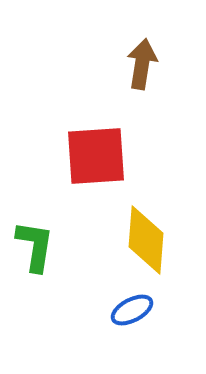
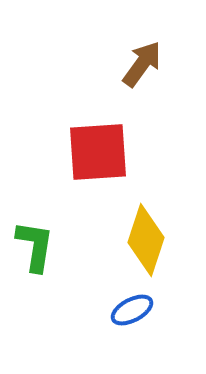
brown arrow: rotated 27 degrees clockwise
red square: moved 2 px right, 4 px up
yellow diamond: rotated 14 degrees clockwise
